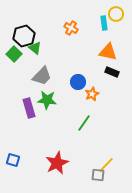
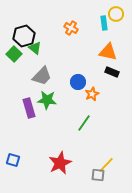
red star: moved 3 px right
